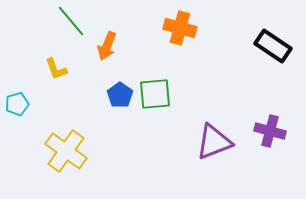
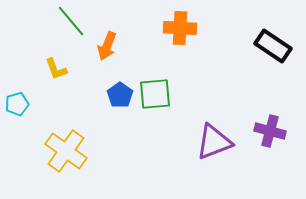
orange cross: rotated 12 degrees counterclockwise
